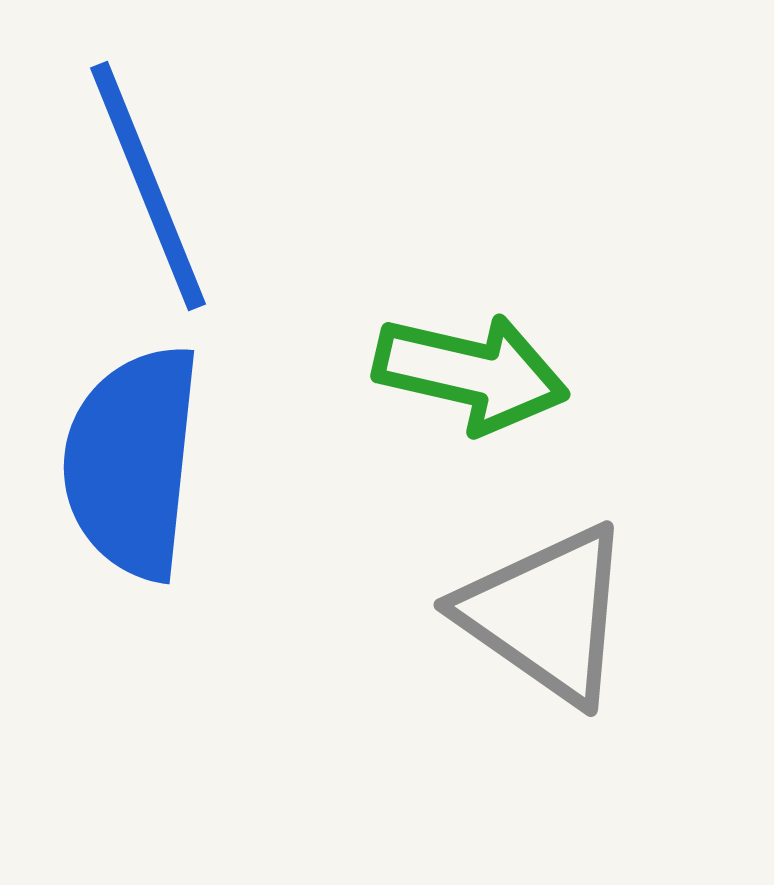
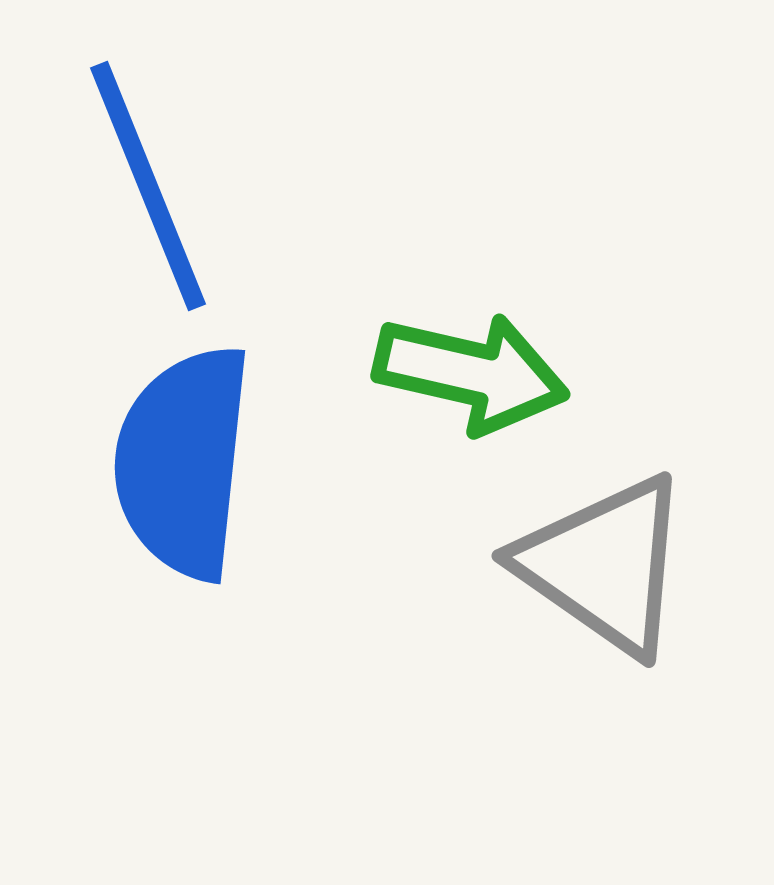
blue semicircle: moved 51 px right
gray triangle: moved 58 px right, 49 px up
